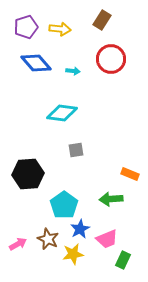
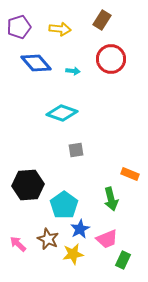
purple pentagon: moved 7 px left
cyan diamond: rotated 12 degrees clockwise
black hexagon: moved 11 px down
green arrow: rotated 100 degrees counterclockwise
pink arrow: rotated 108 degrees counterclockwise
